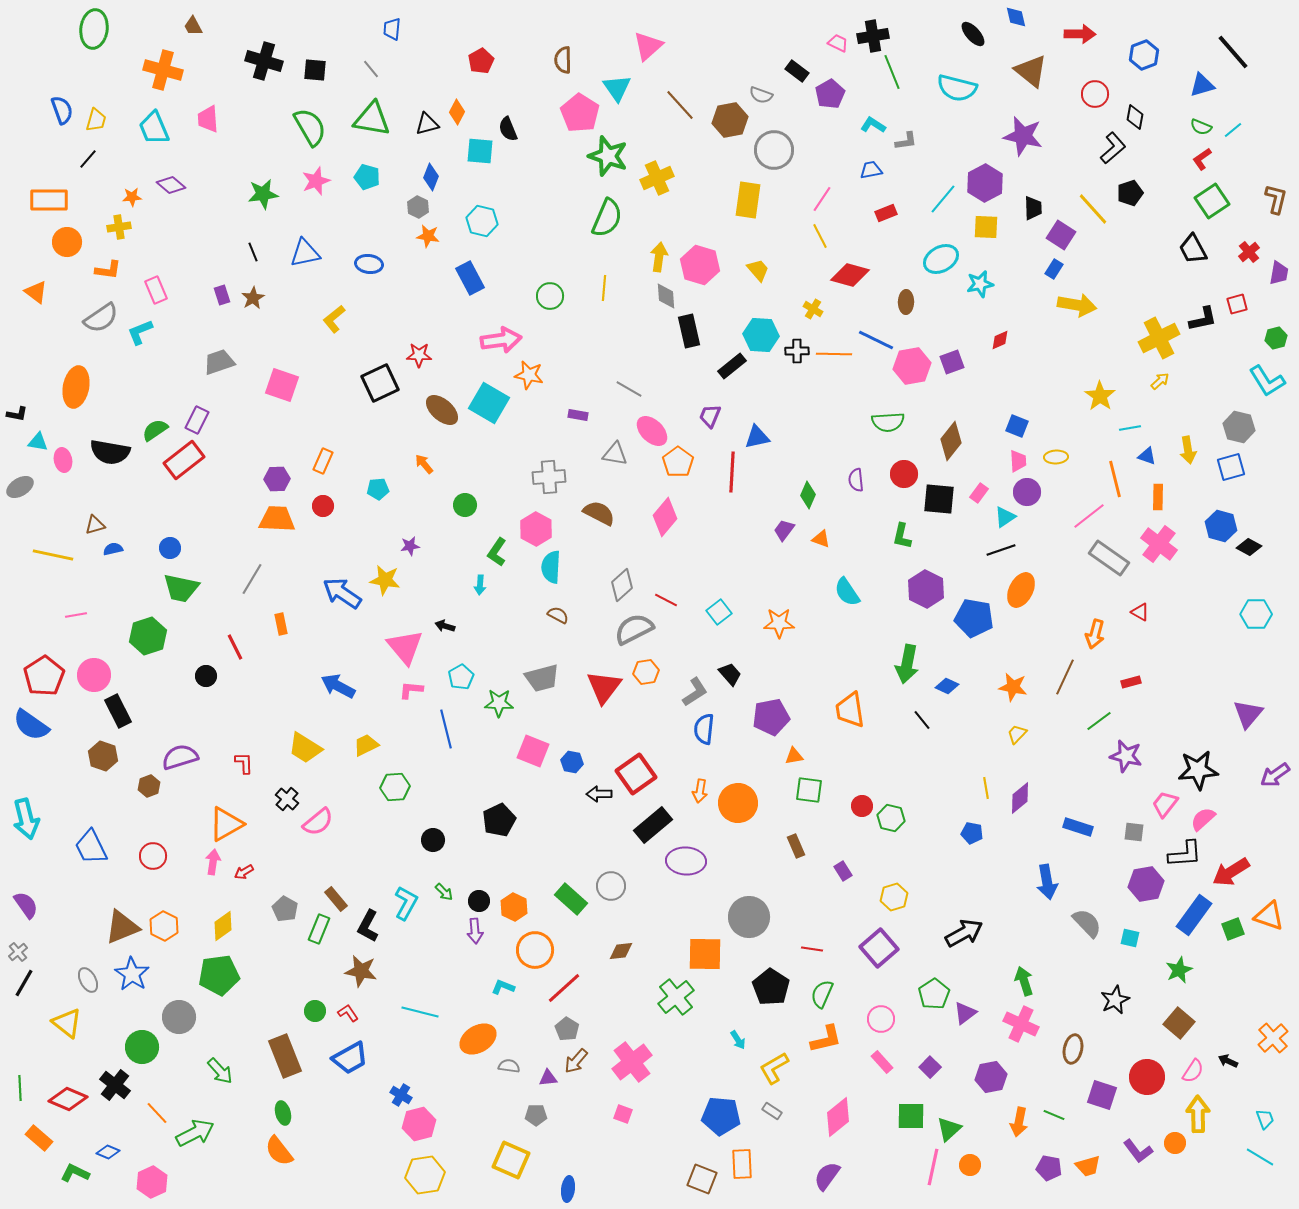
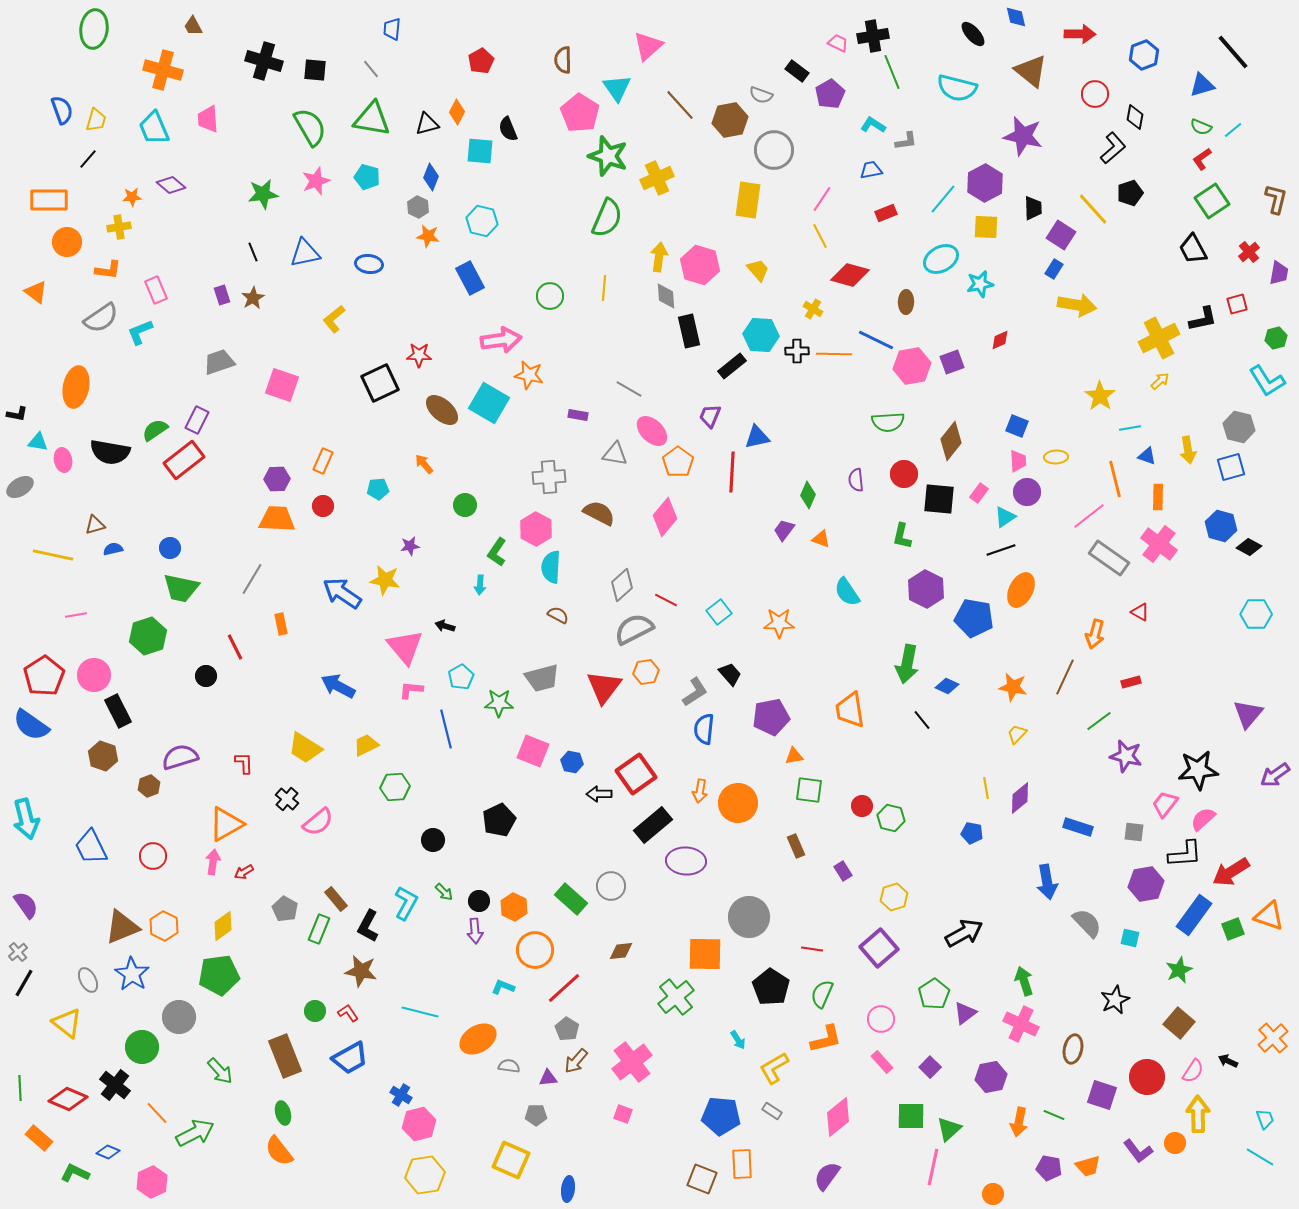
orange circle at (970, 1165): moved 23 px right, 29 px down
